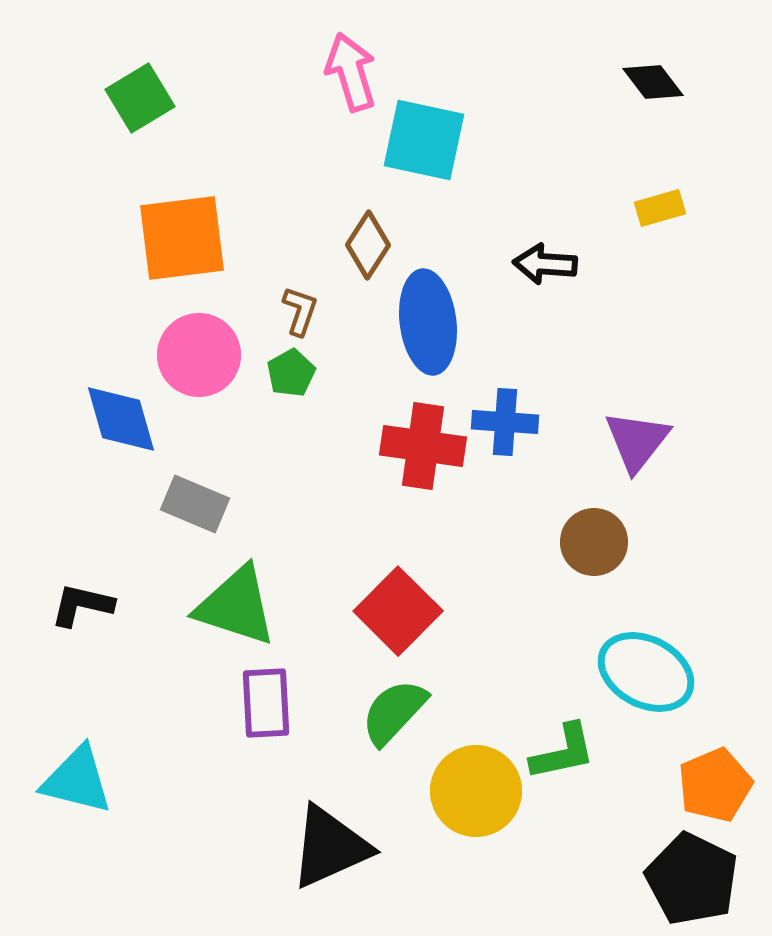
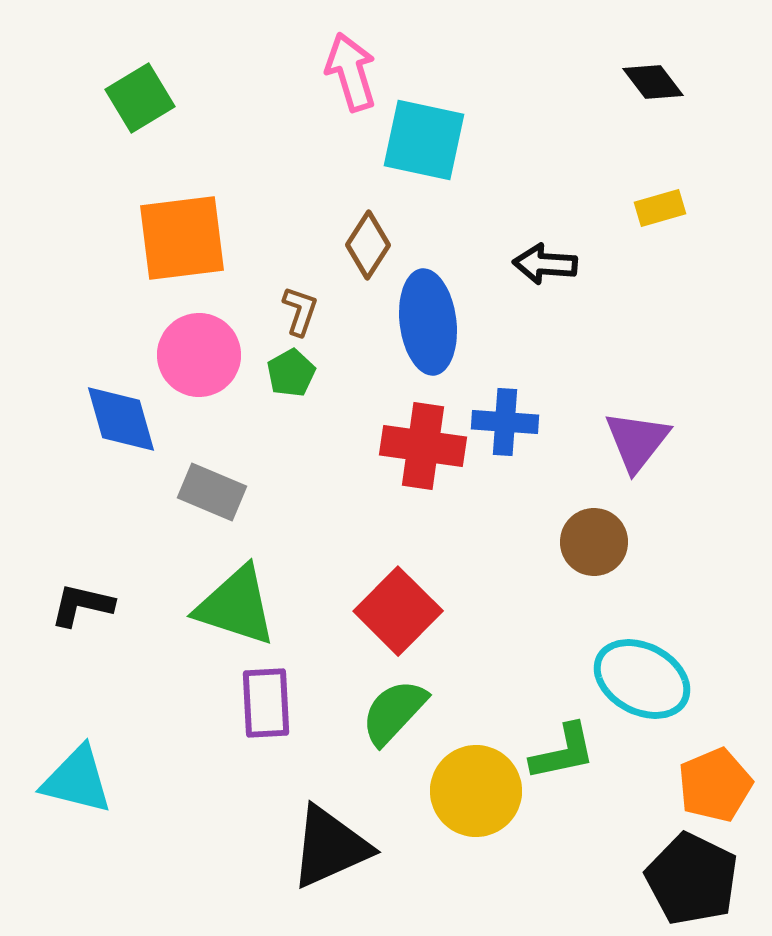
gray rectangle: moved 17 px right, 12 px up
cyan ellipse: moved 4 px left, 7 px down
